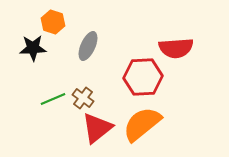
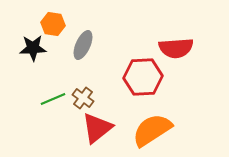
orange hexagon: moved 2 px down; rotated 10 degrees counterclockwise
gray ellipse: moved 5 px left, 1 px up
orange semicircle: moved 10 px right, 6 px down; rotated 6 degrees clockwise
